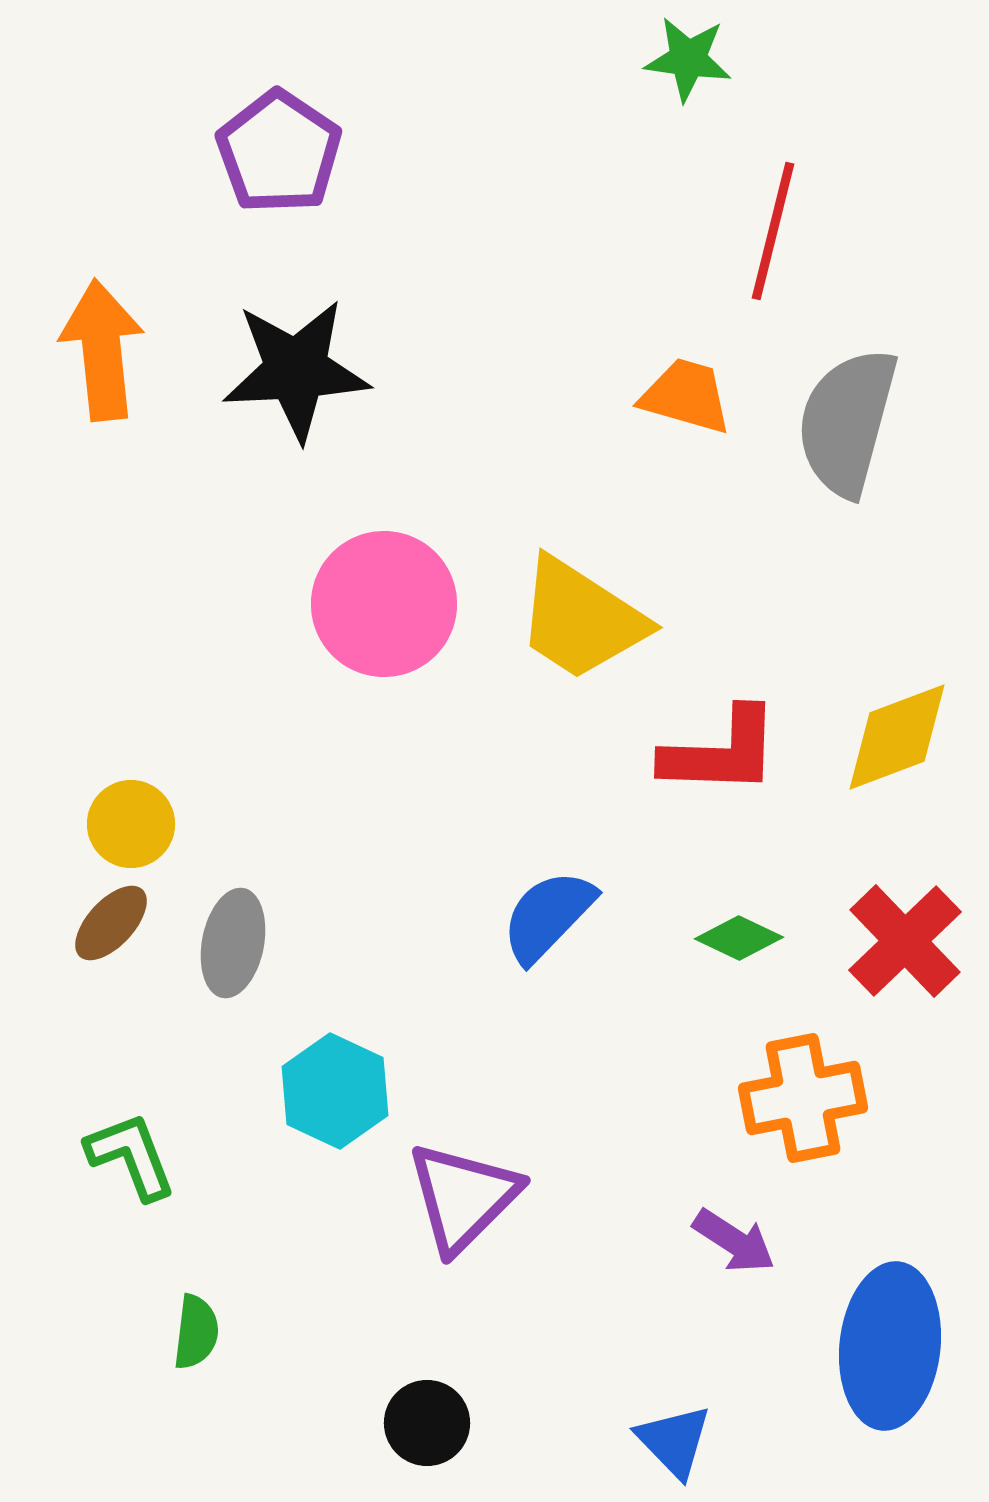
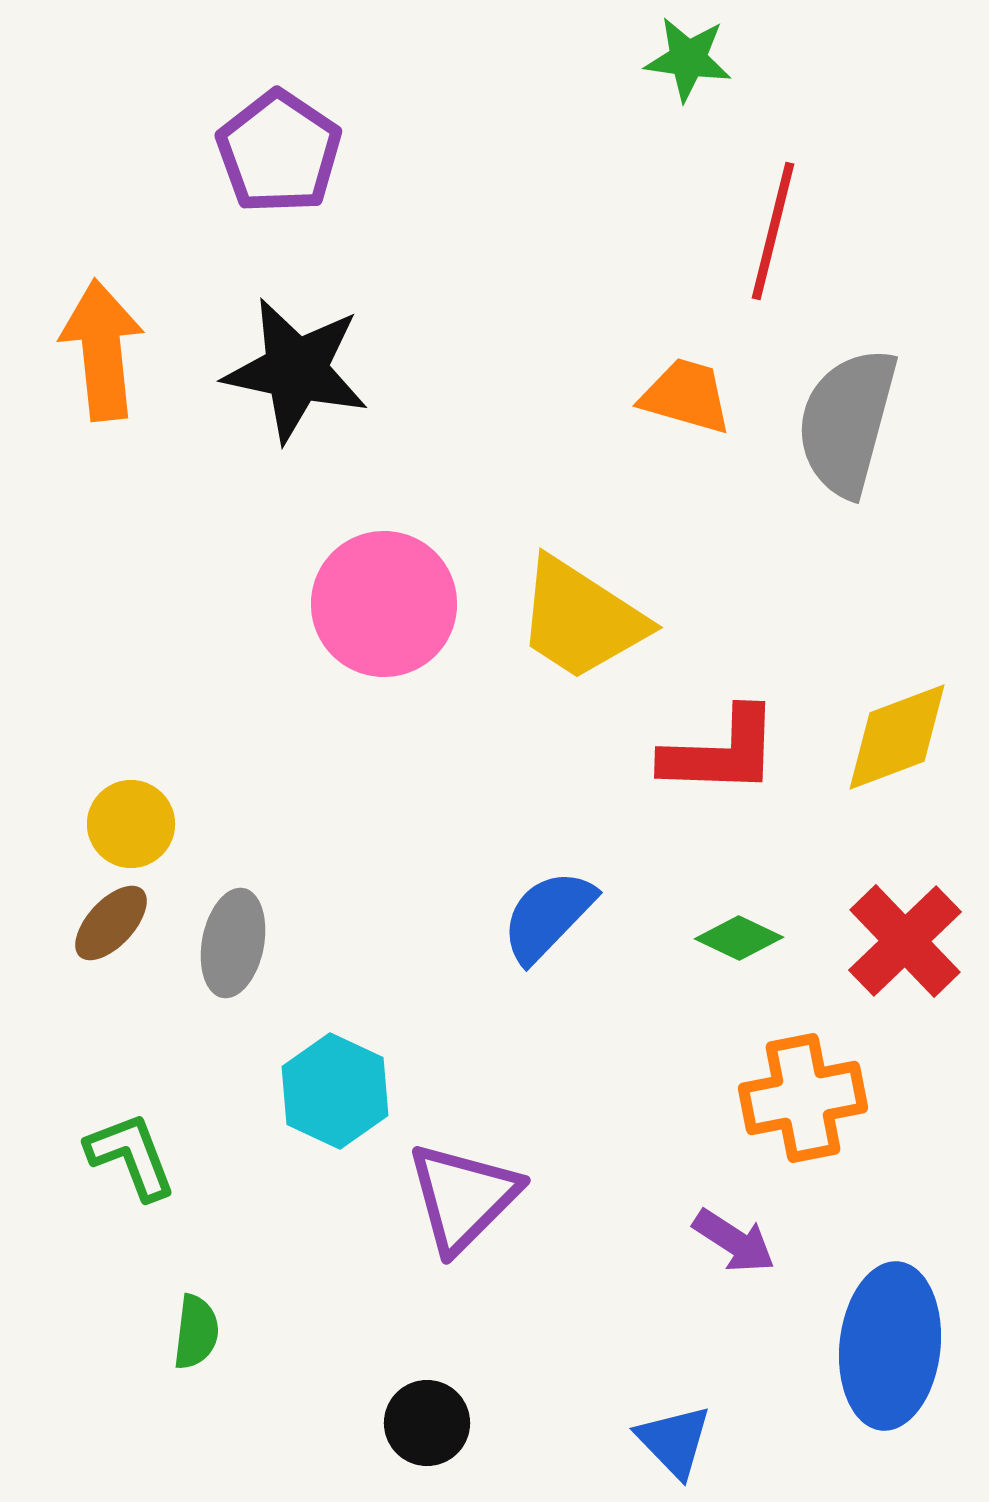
black star: rotated 15 degrees clockwise
